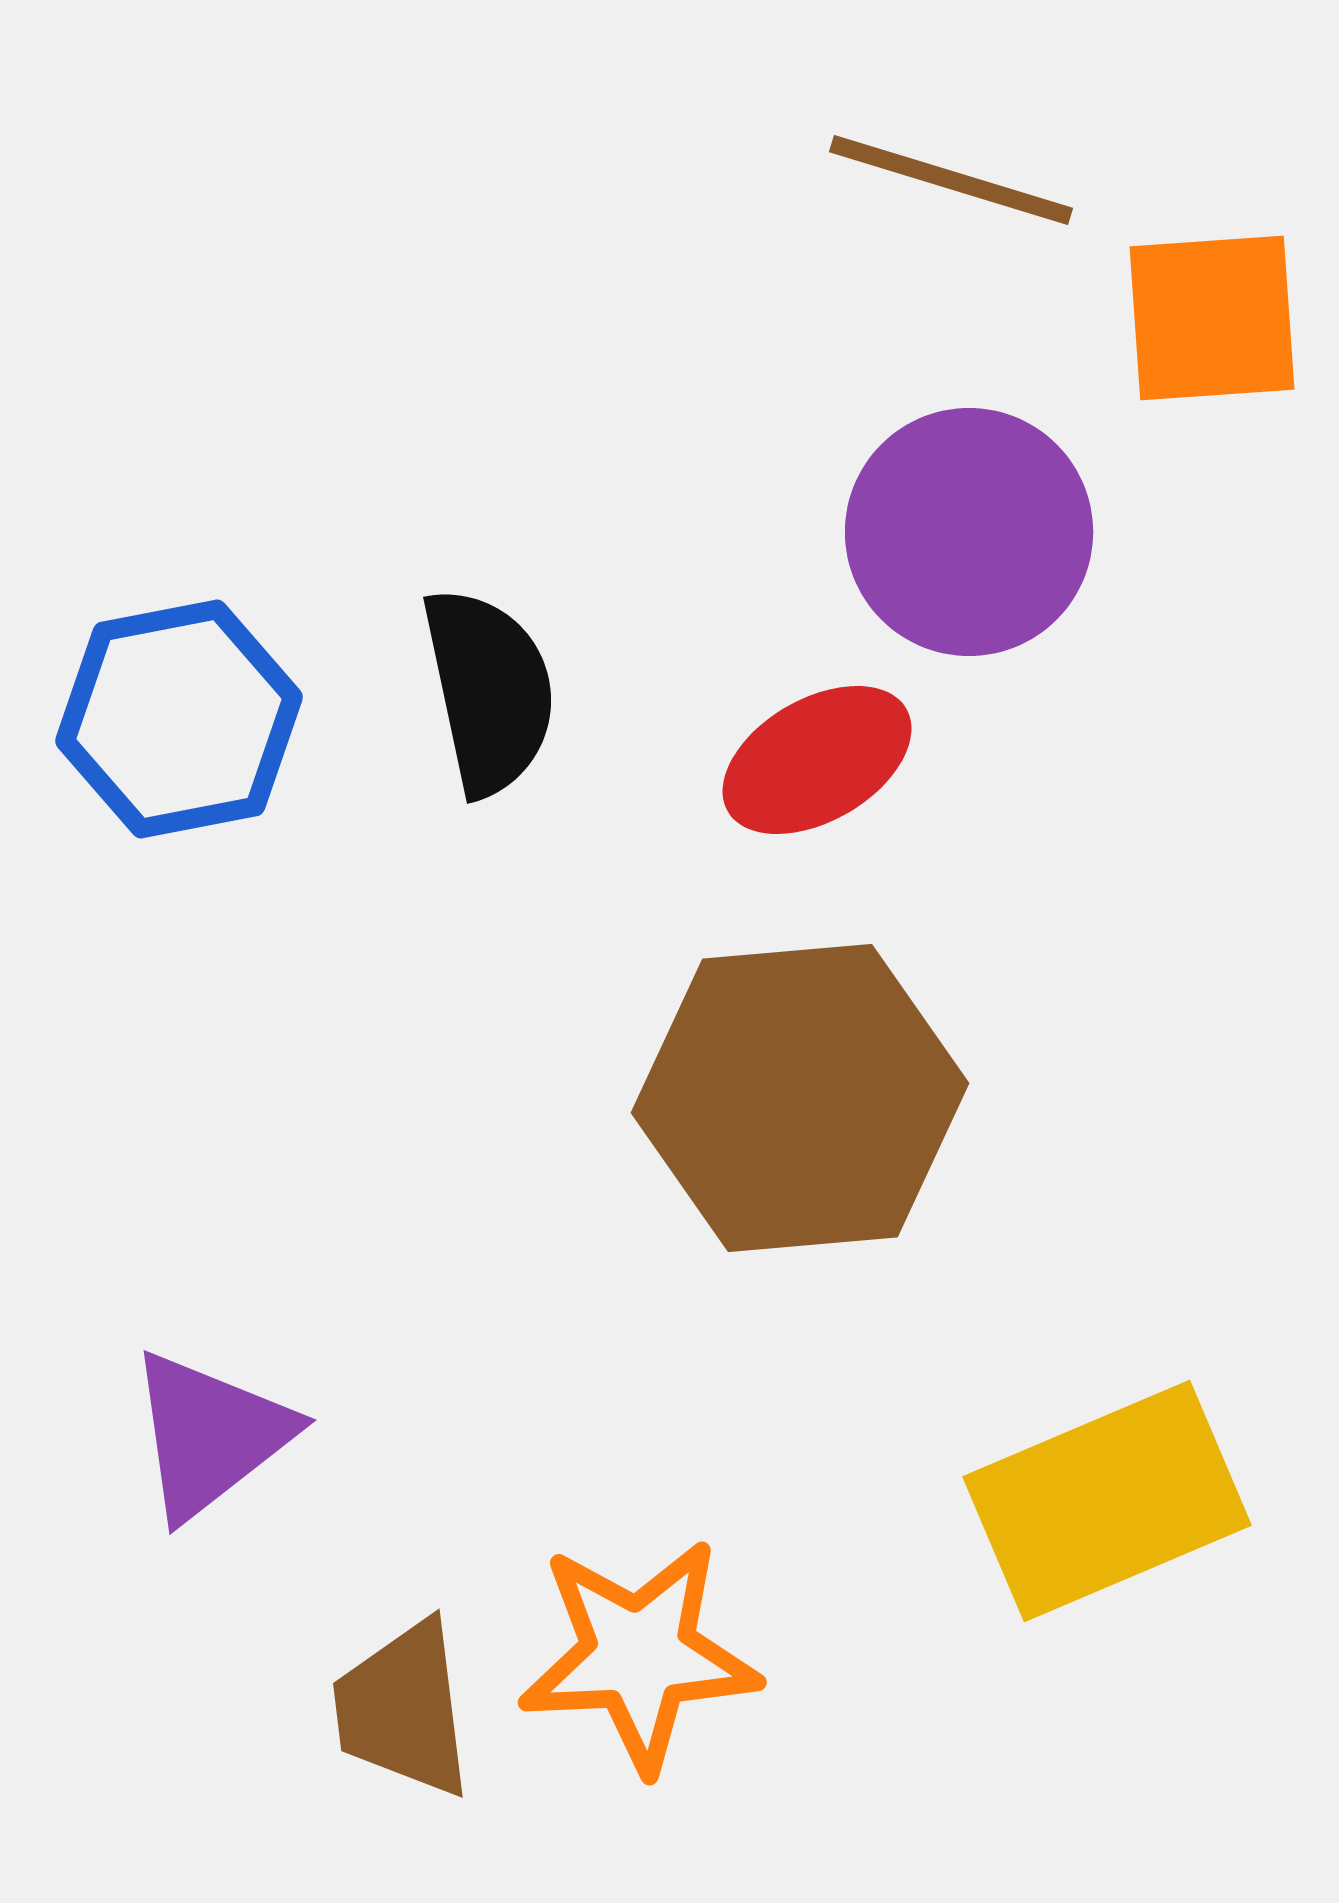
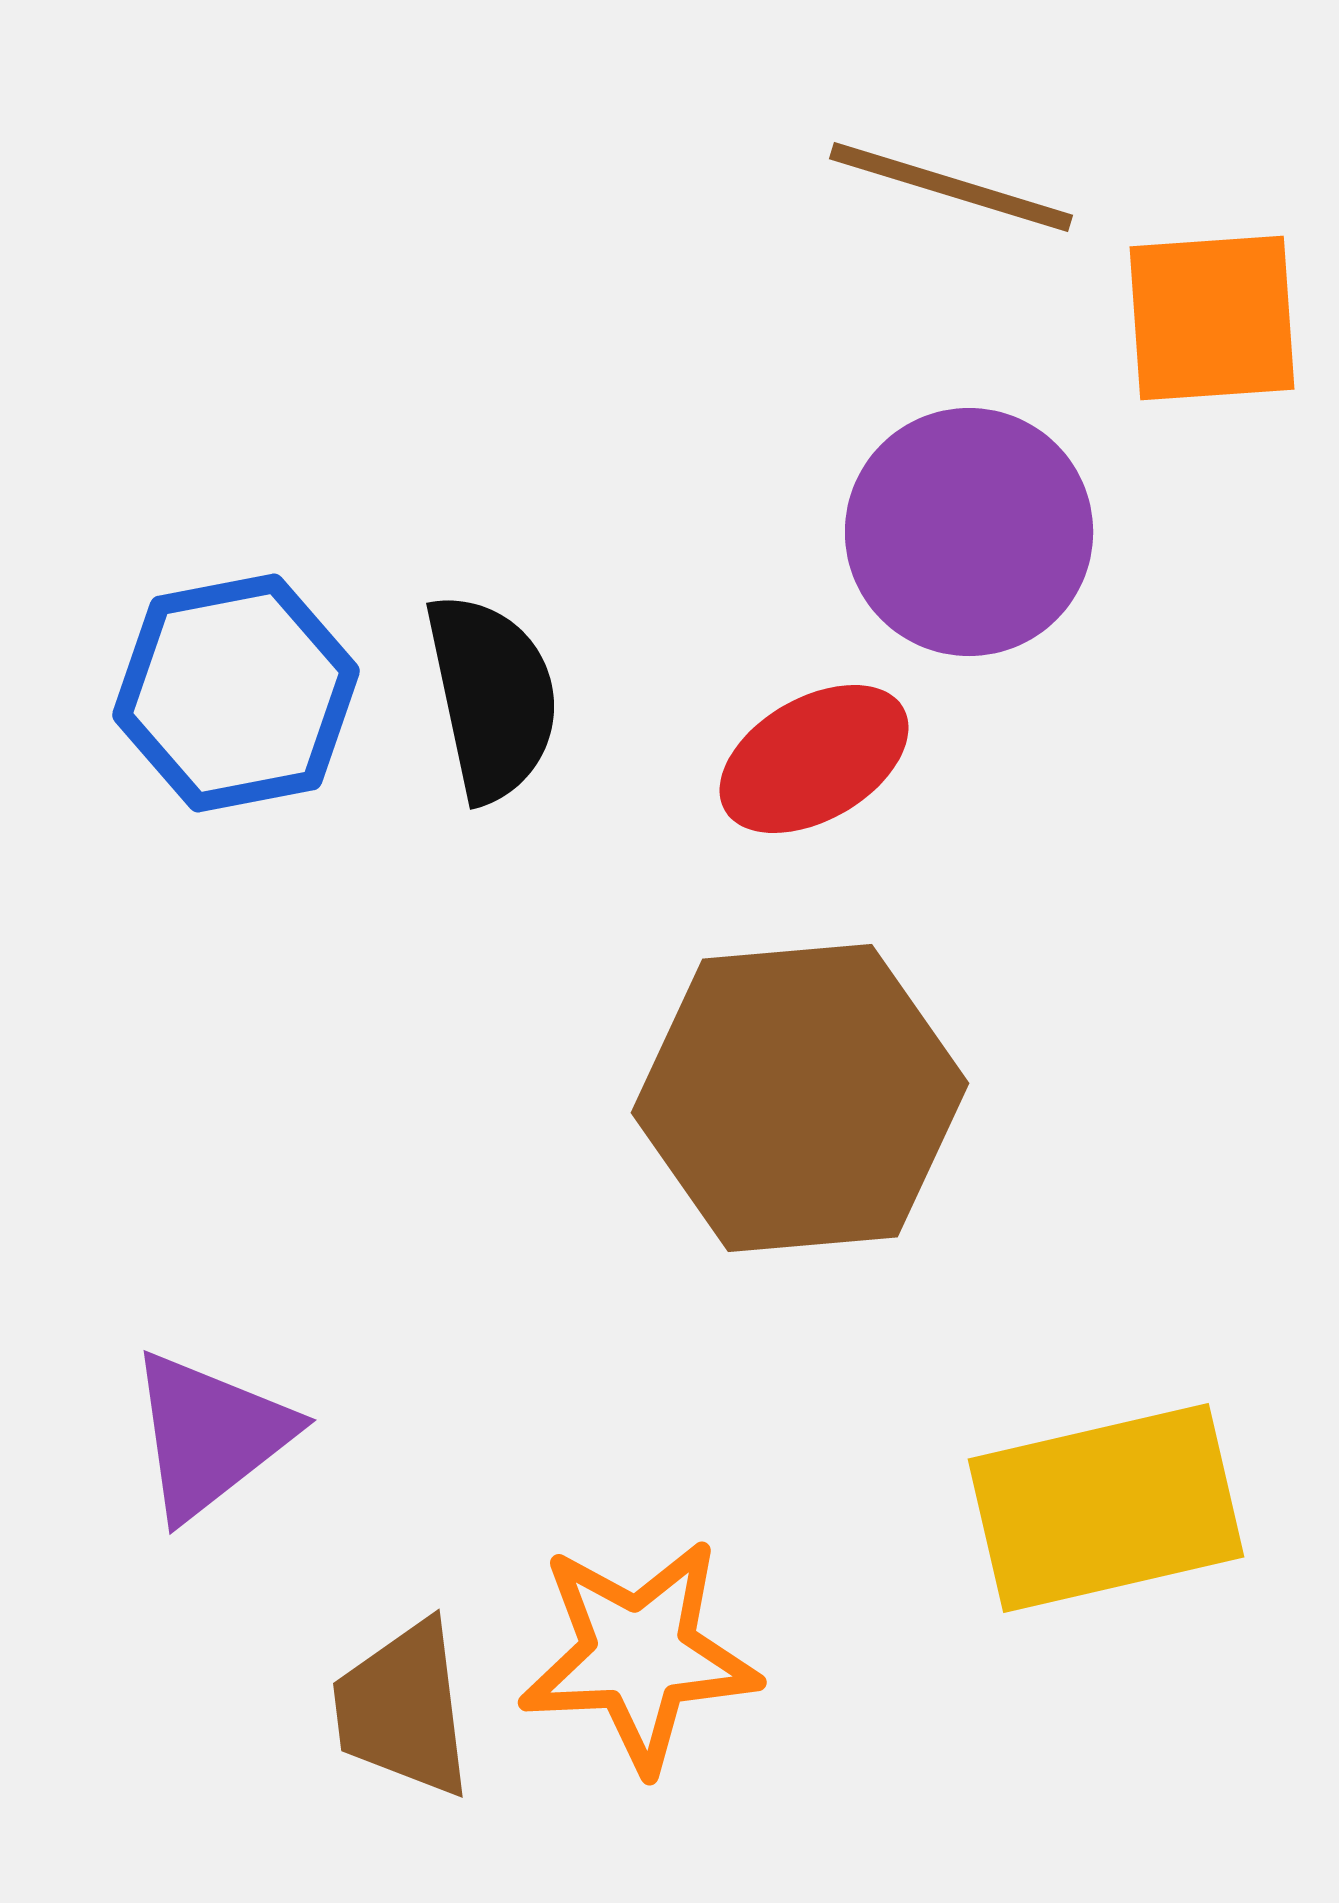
brown line: moved 7 px down
black semicircle: moved 3 px right, 6 px down
blue hexagon: moved 57 px right, 26 px up
red ellipse: moved 3 px left, 1 px up
yellow rectangle: moved 1 px left, 7 px down; rotated 10 degrees clockwise
